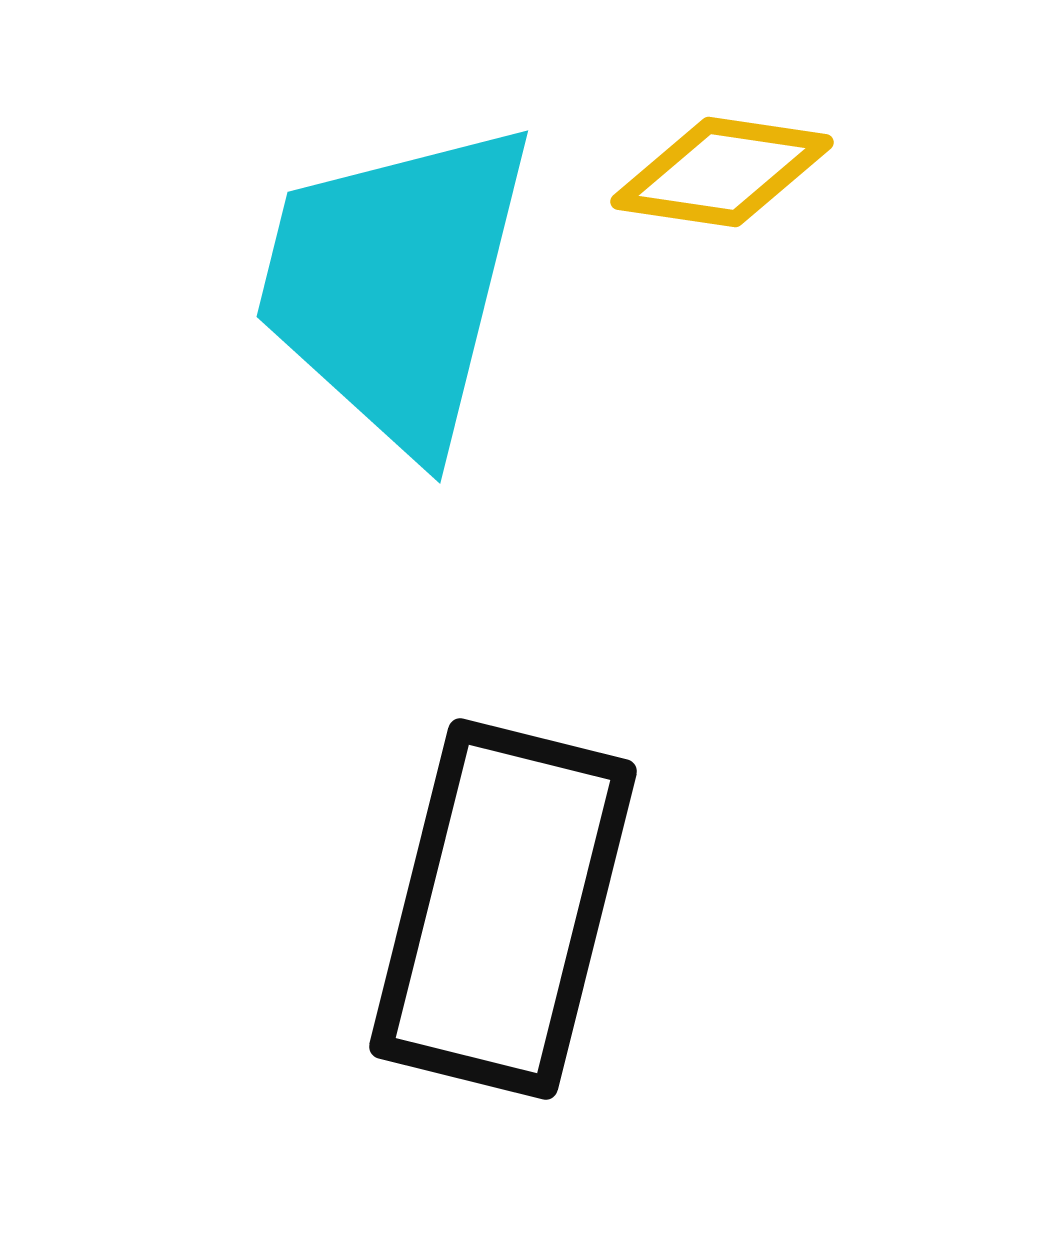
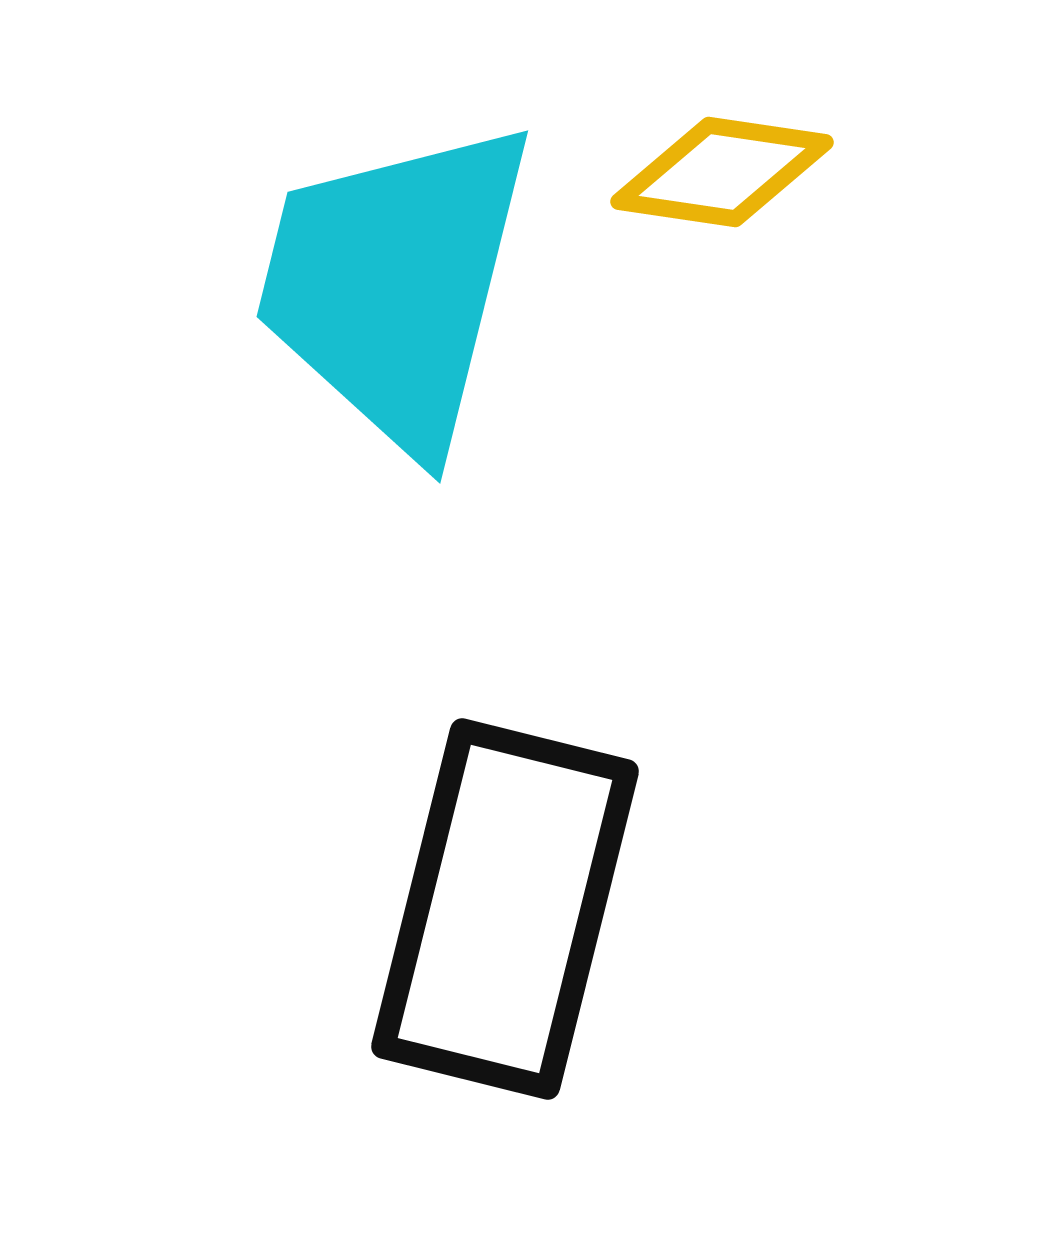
black rectangle: moved 2 px right
